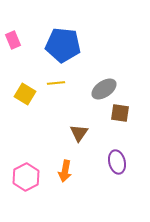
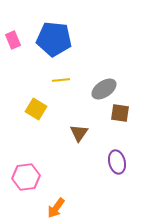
blue pentagon: moved 9 px left, 6 px up
yellow line: moved 5 px right, 3 px up
yellow square: moved 11 px right, 15 px down
orange arrow: moved 9 px left, 37 px down; rotated 25 degrees clockwise
pink hexagon: rotated 20 degrees clockwise
